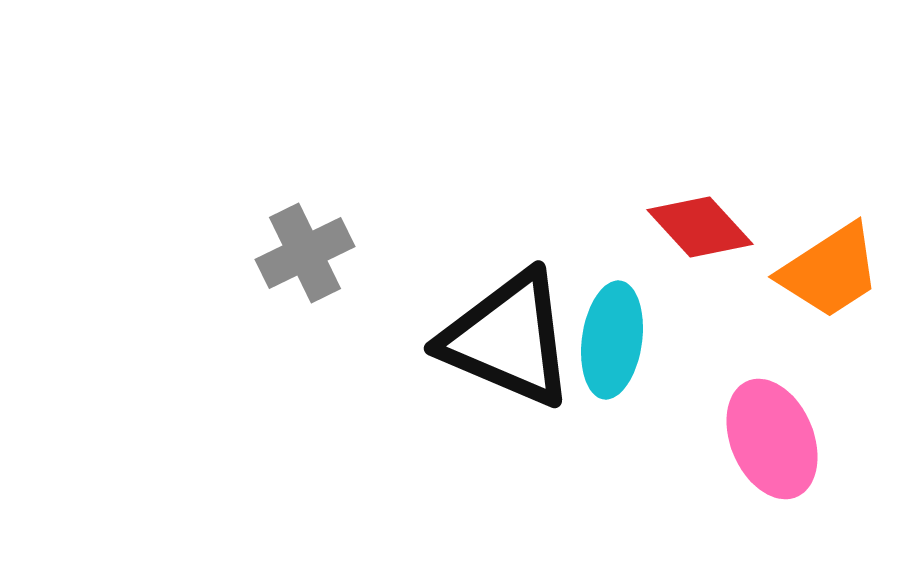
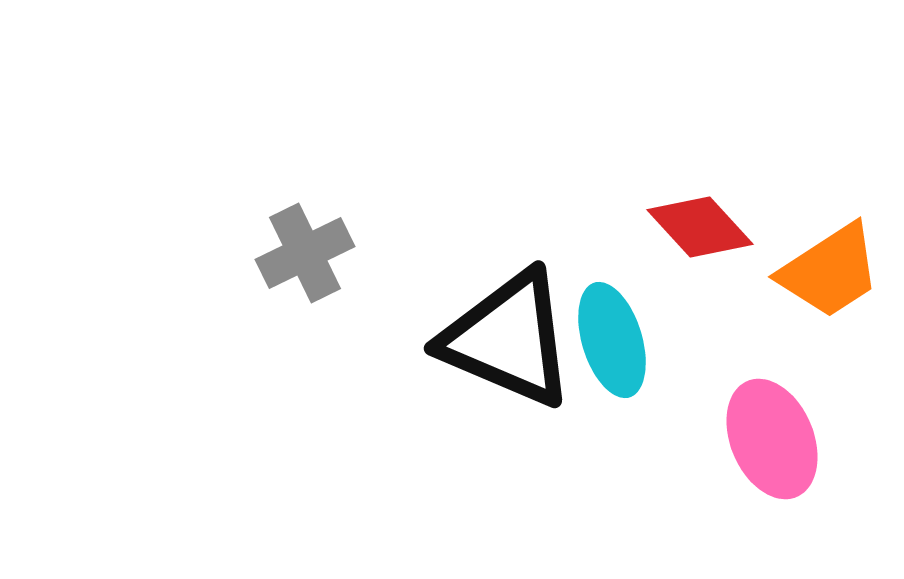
cyan ellipse: rotated 25 degrees counterclockwise
